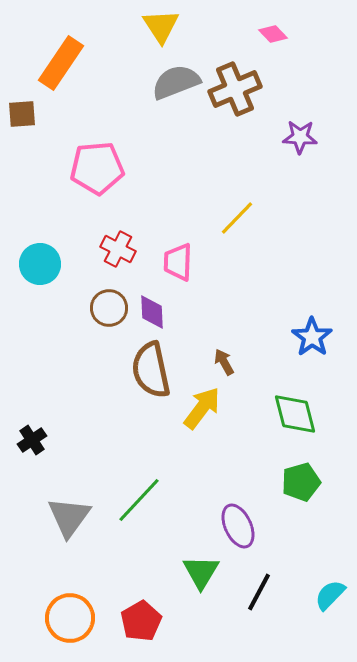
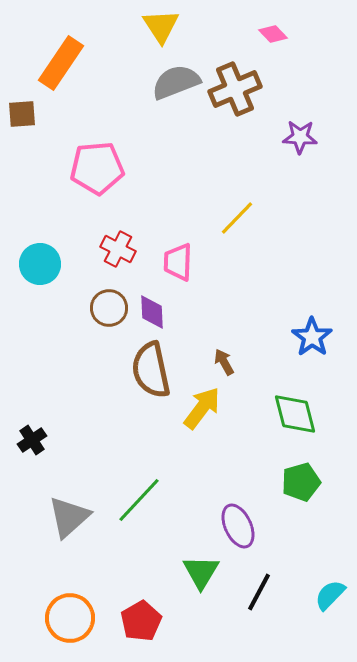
gray triangle: rotated 12 degrees clockwise
